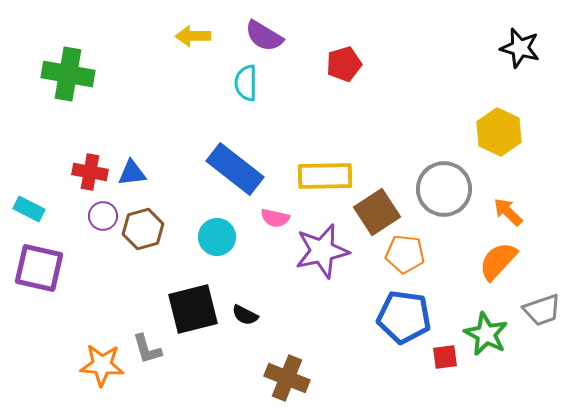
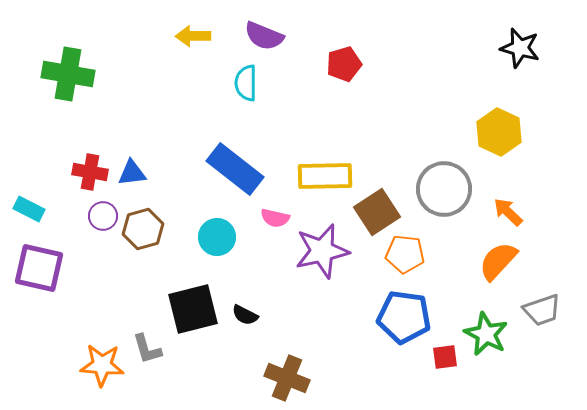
purple semicircle: rotated 9 degrees counterclockwise
